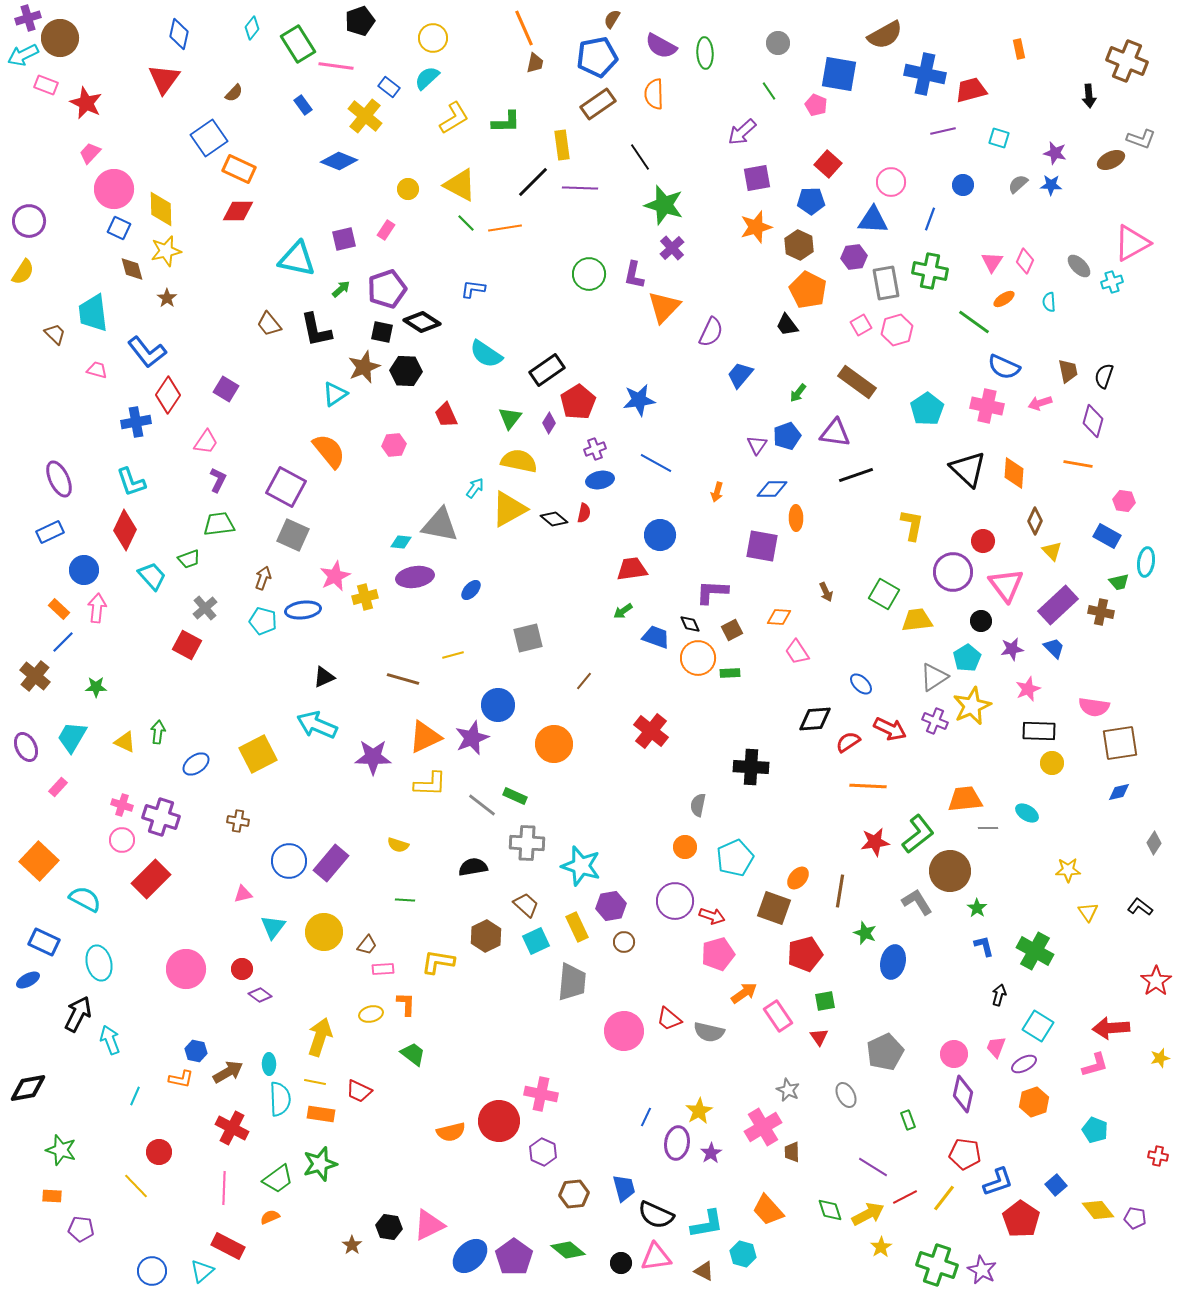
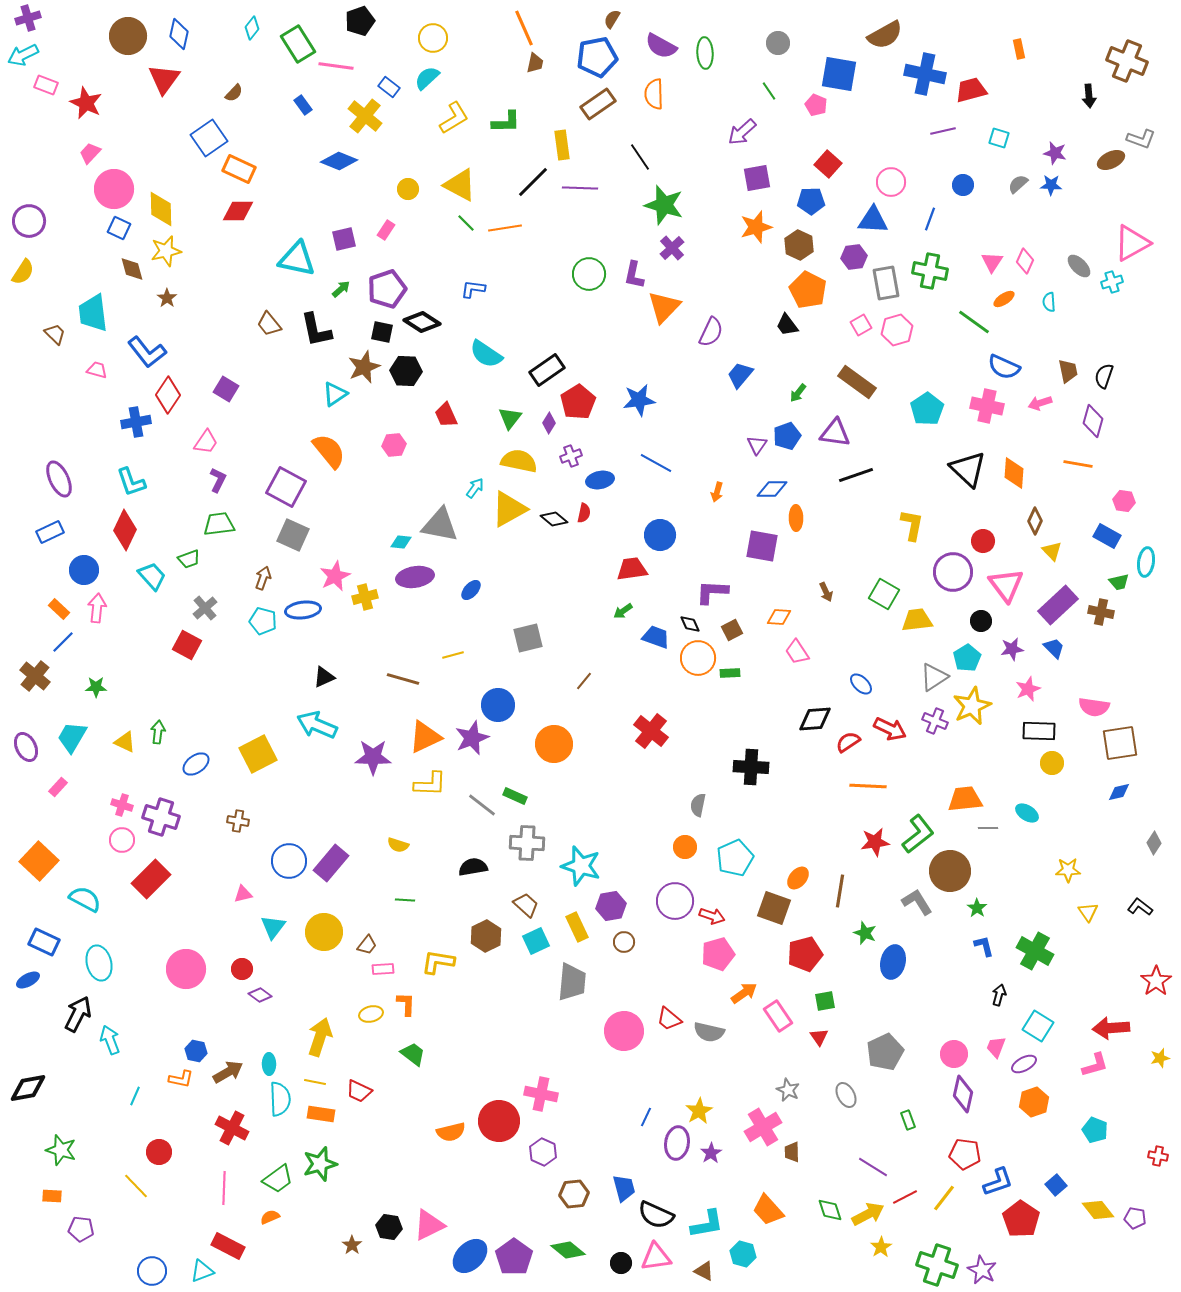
brown circle at (60, 38): moved 68 px right, 2 px up
purple cross at (595, 449): moved 24 px left, 7 px down
cyan triangle at (202, 1271): rotated 20 degrees clockwise
